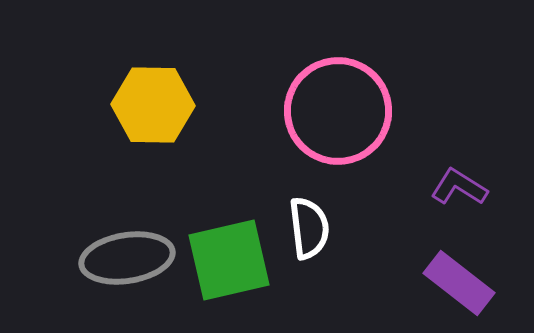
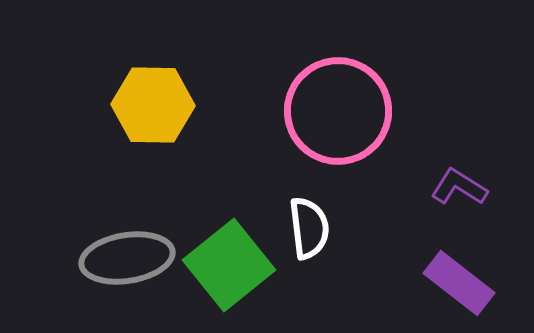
green square: moved 5 px down; rotated 26 degrees counterclockwise
